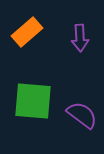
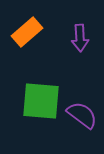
green square: moved 8 px right
